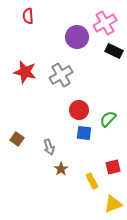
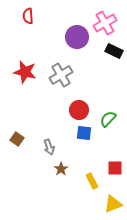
red square: moved 2 px right, 1 px down; rotated 14 degrees clockwise
